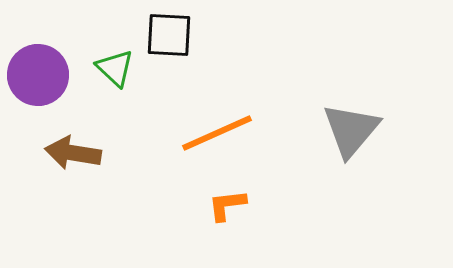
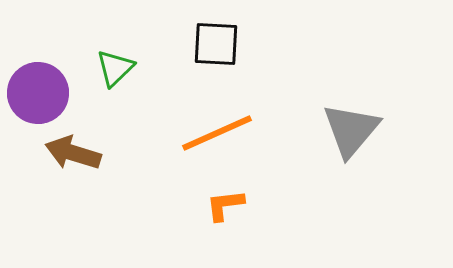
black square: moved 47 px right, 9 px down
green triangle: rotated 33 degrees clockwise
purple circle: moved 18 px down
brown arrow: rotated 8 degrees clockwise
orange L-shape: moved 2 px left
